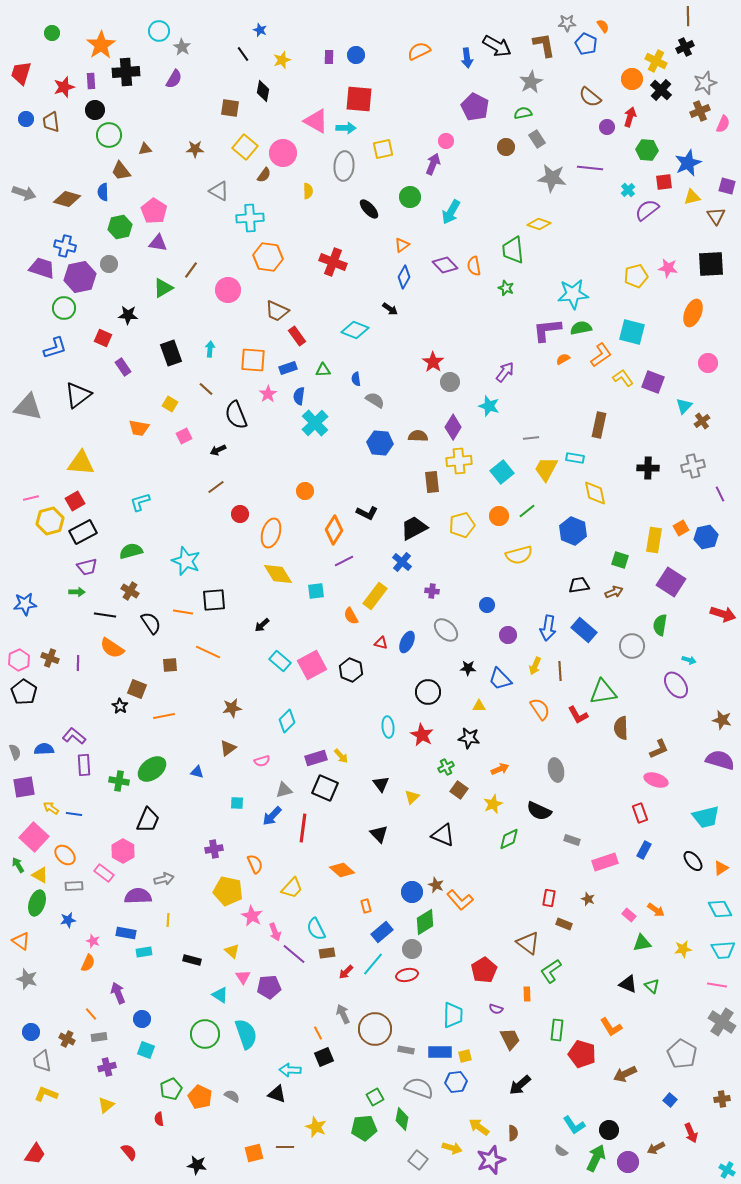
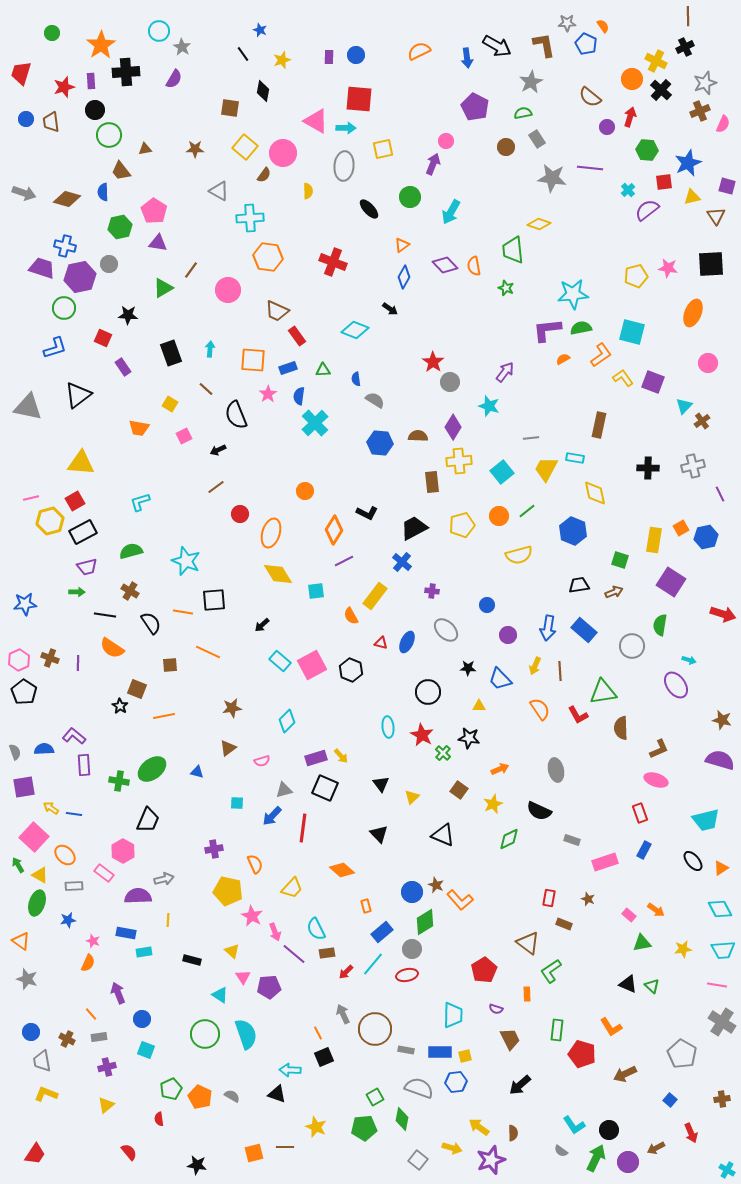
green cross at (446, 767): moved 3 px left, 14 px up; rotated 21 degrees counterclockwise
cyan trapezoid at (706, 817): moved 3 px down
